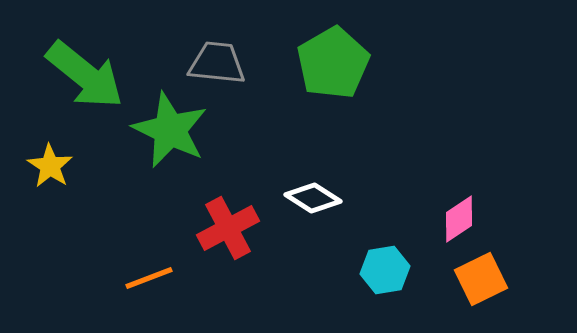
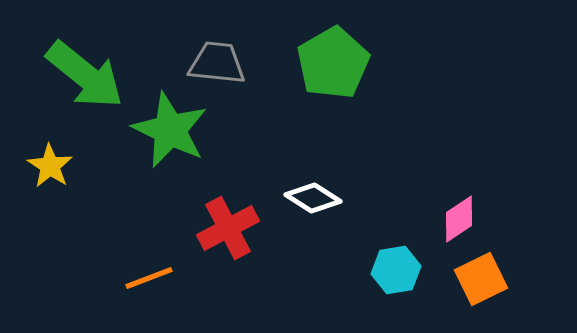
cyan hexagon: moved 11 px right
